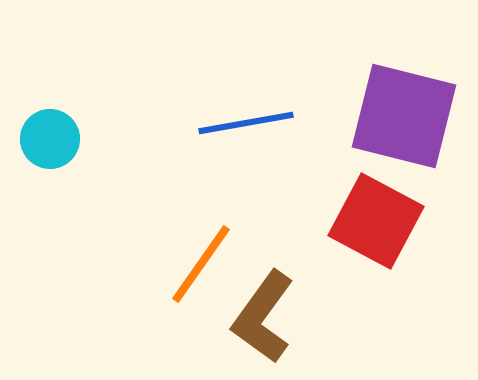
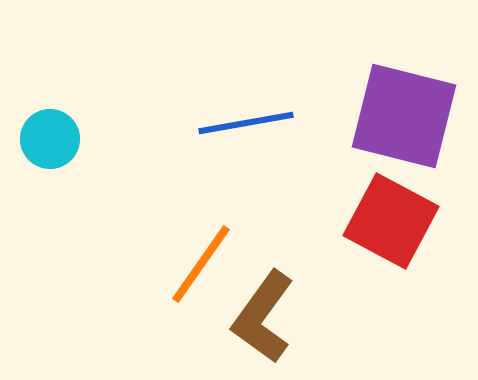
red square: moved 15 px right
